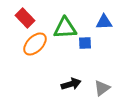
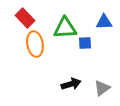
orange ellipse: rotated 55 degrees counterclockwise
